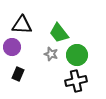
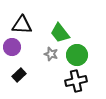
green trapezoid: moved 1 px right
black rectangle: moved 1 px right, 1 px down; rotated 24 degrees clockwise
